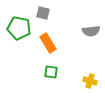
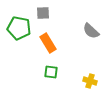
gray square: rotated 16 degrees counterclockwise
gray semicircle: rotated 48 degrees clockwise
